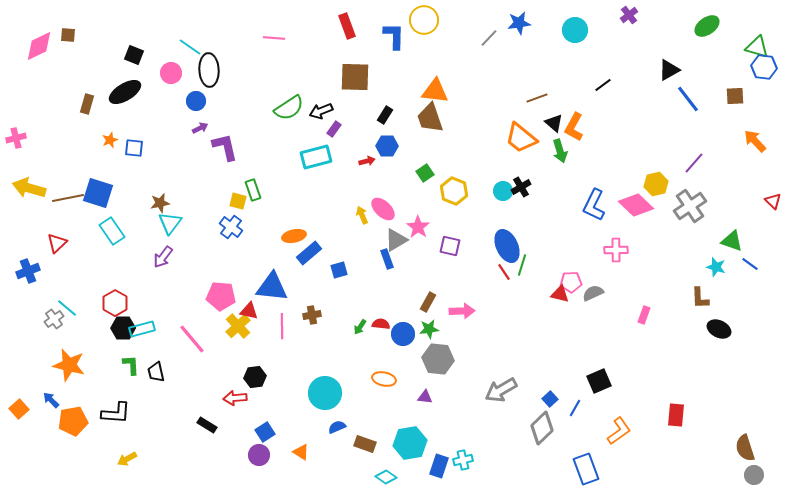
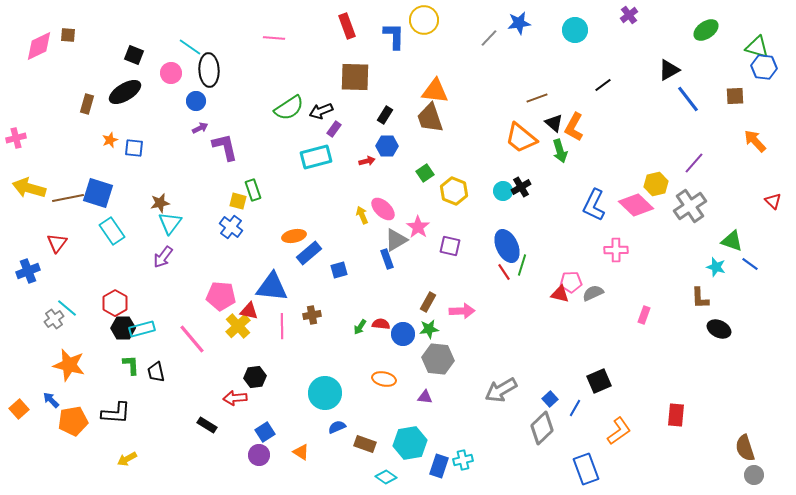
green ellipse at (707, 26): moved 1 px left, 4 px down
red triangle at (57, 243): rotated 10 degrees counterclockwise
